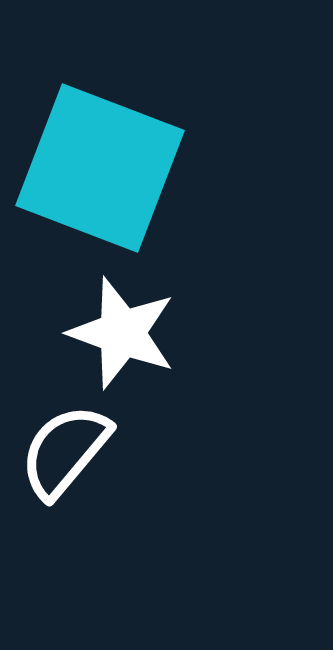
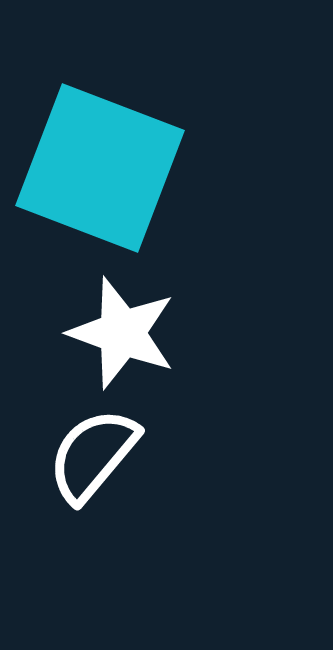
white semicircle: moved 28 px right, 4 px down
